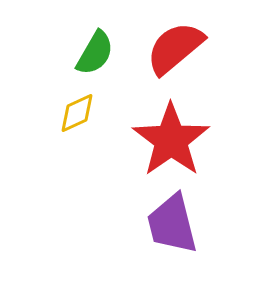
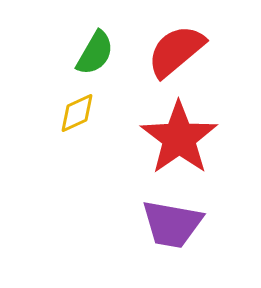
red semicircle: moved 1 px right, 3 px down
red star: moved 8 px right, 2 px up
purple trapezoid: rotated 66 degrees counterclockwise
